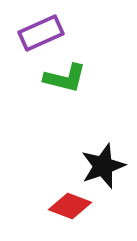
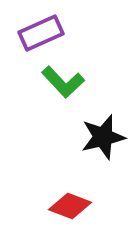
green L-shape: moved 2 px left, 4 px down; rotated 33 degrees clockwise
black star: moved 29 px up; rotated 6 degrees clockwise
